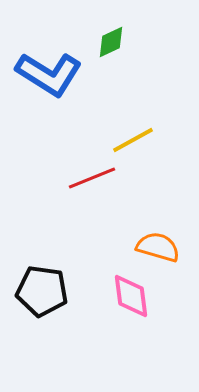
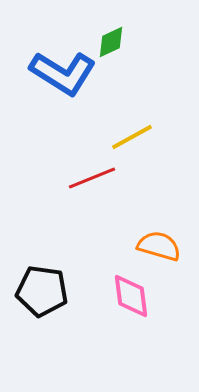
blue L-shape: moved 14 px right, 1 px up
yellow line: moved 1 px left, 3 px up
orange semicircle: moved 1 px right, 1 px up
